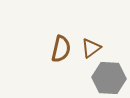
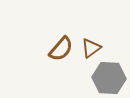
brown semicircle: rotated 28 degrees clockwise
